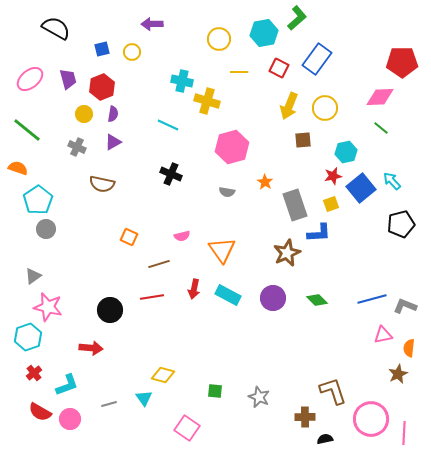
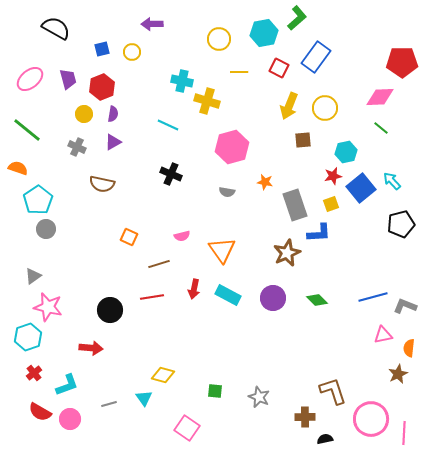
blue rectangle at (317, 59): moved 1 px left, 2 px up
orange star at (265, 182): rotated 21 degrees counterclockwise
blue line at (372, 299): moved 1 px right, 2 px up
